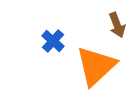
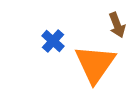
orange triangle: moved 1 px left, 2 px up; rotated 12 degrees counterclockwise
